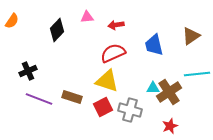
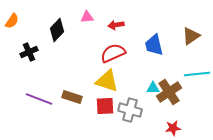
black cross: moved 1 px right, 19 px up
red square: moved 2 px right, 1 px up; rotated 24 degrees clockwise
red star: moved 3 px right, 2 px down; rotated 14 degrees clockwise
